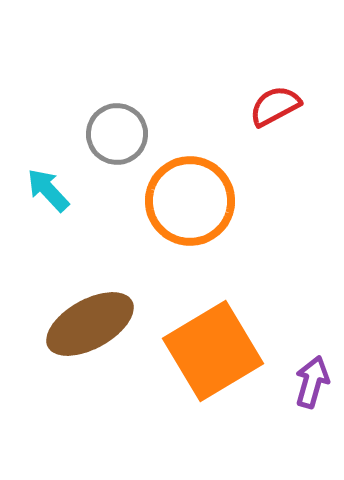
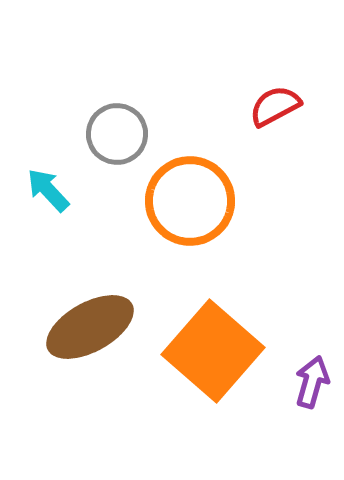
brown ellipse: moved 3 px down
orange square: rotated 18 degrees counterclockwise
